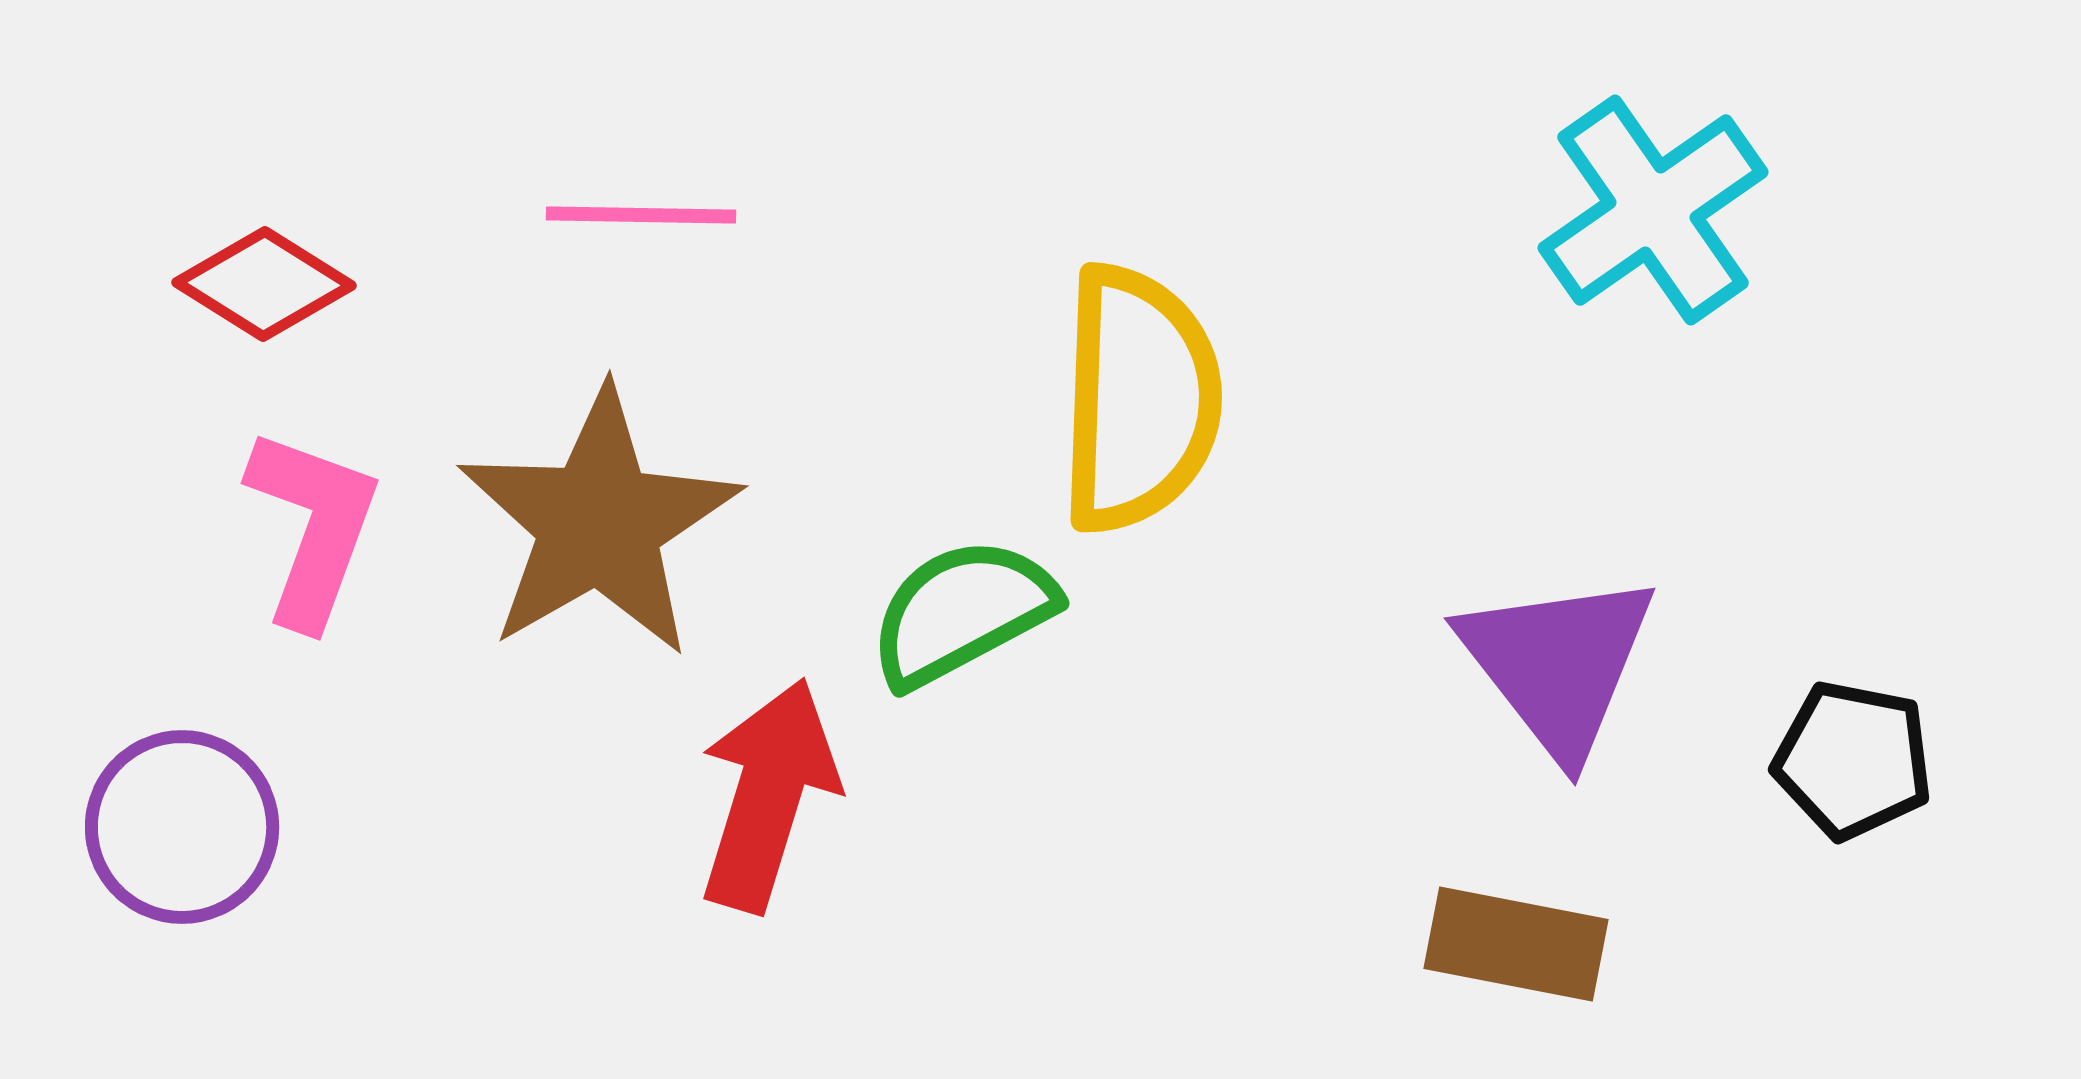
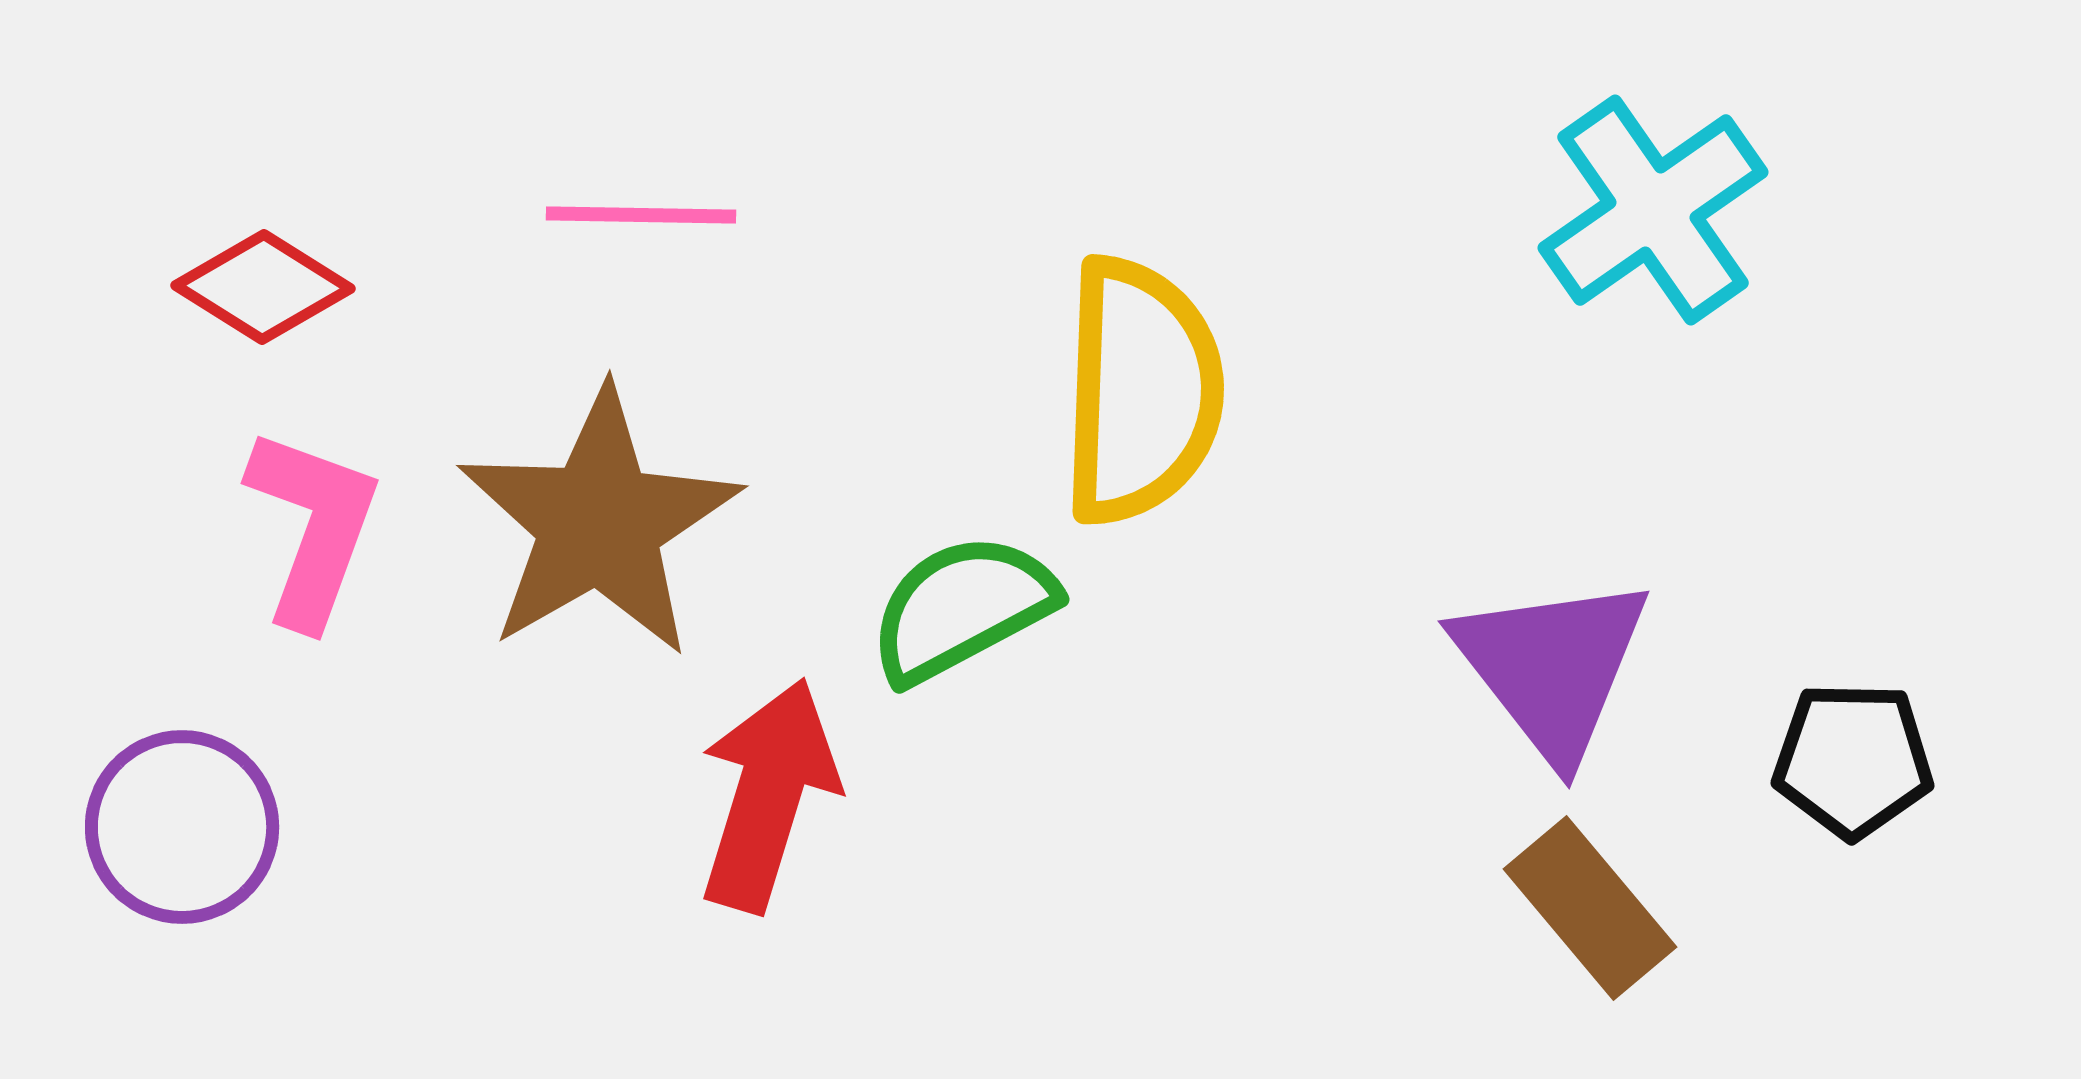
red diamond: moved 1 px left, 3 px down
yellow semicircle: moved 2 px right, 8 px up
green semicircle: moved 4 px up
purple triangle: moved 6 px left, 3 px down
black pentagon: rotated 10 degrees counterclockwise
brown rectangle: moved 74 px right, 36 px up; rotated 39 degrees clockwise
